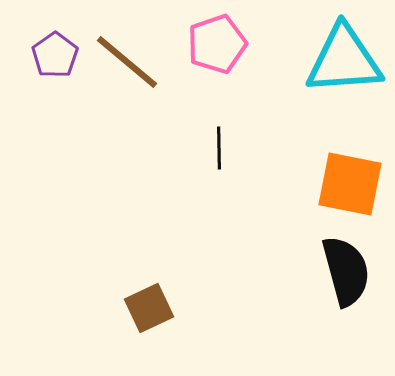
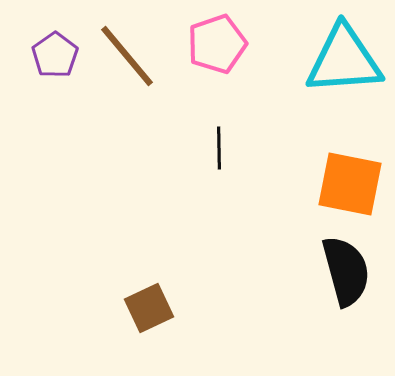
brown line: moved 6 px up; rotated 10 degrees clockwise
